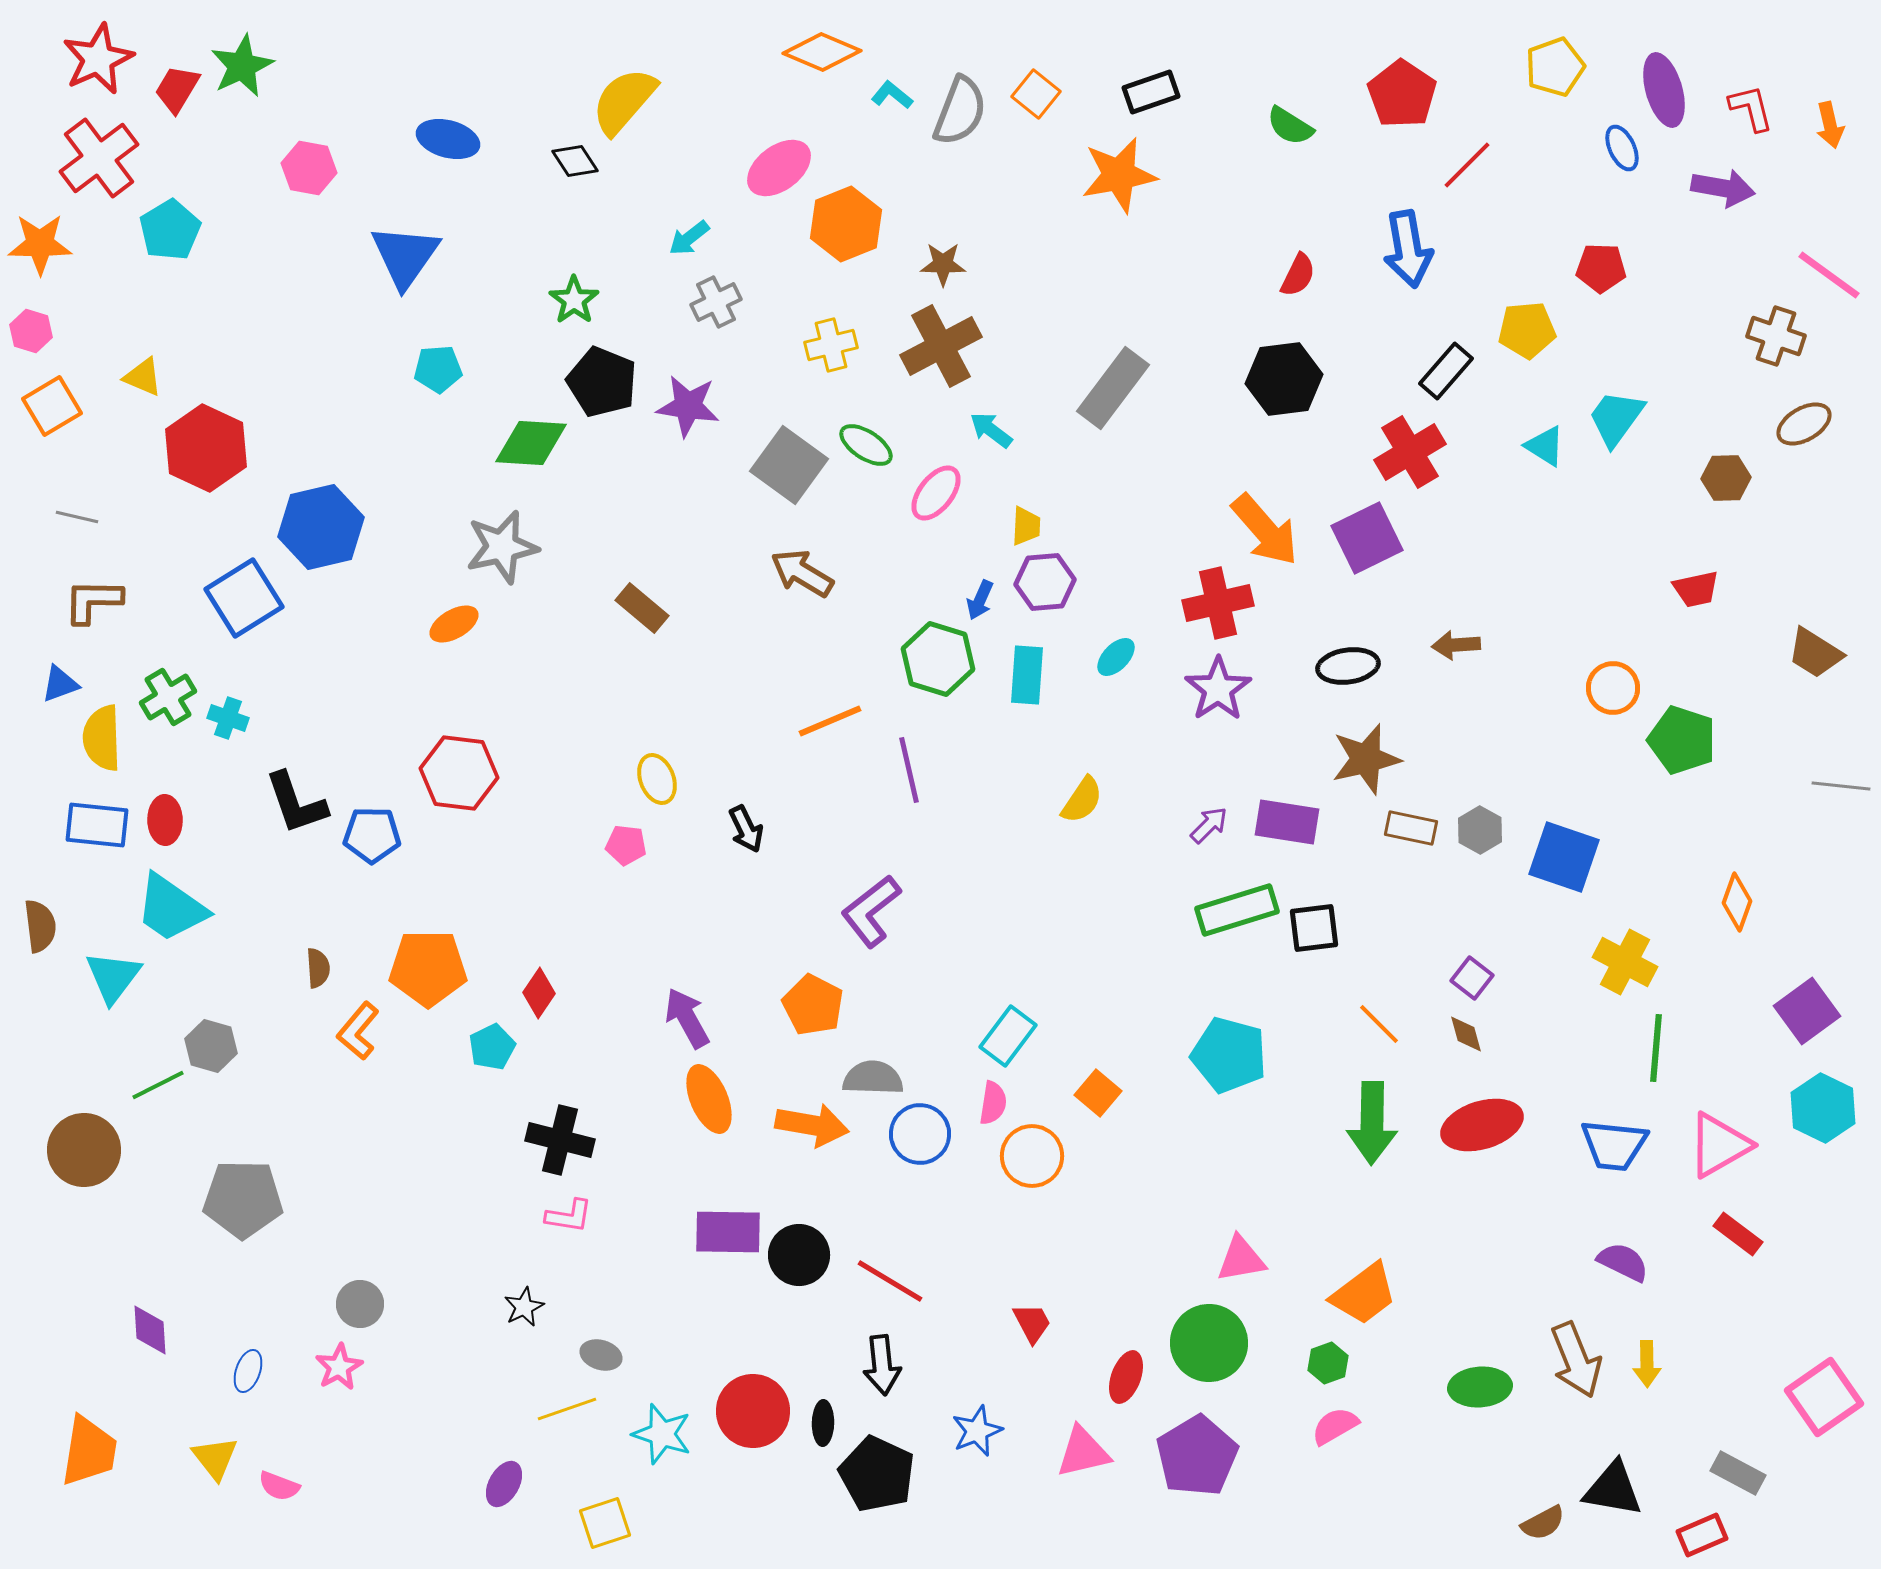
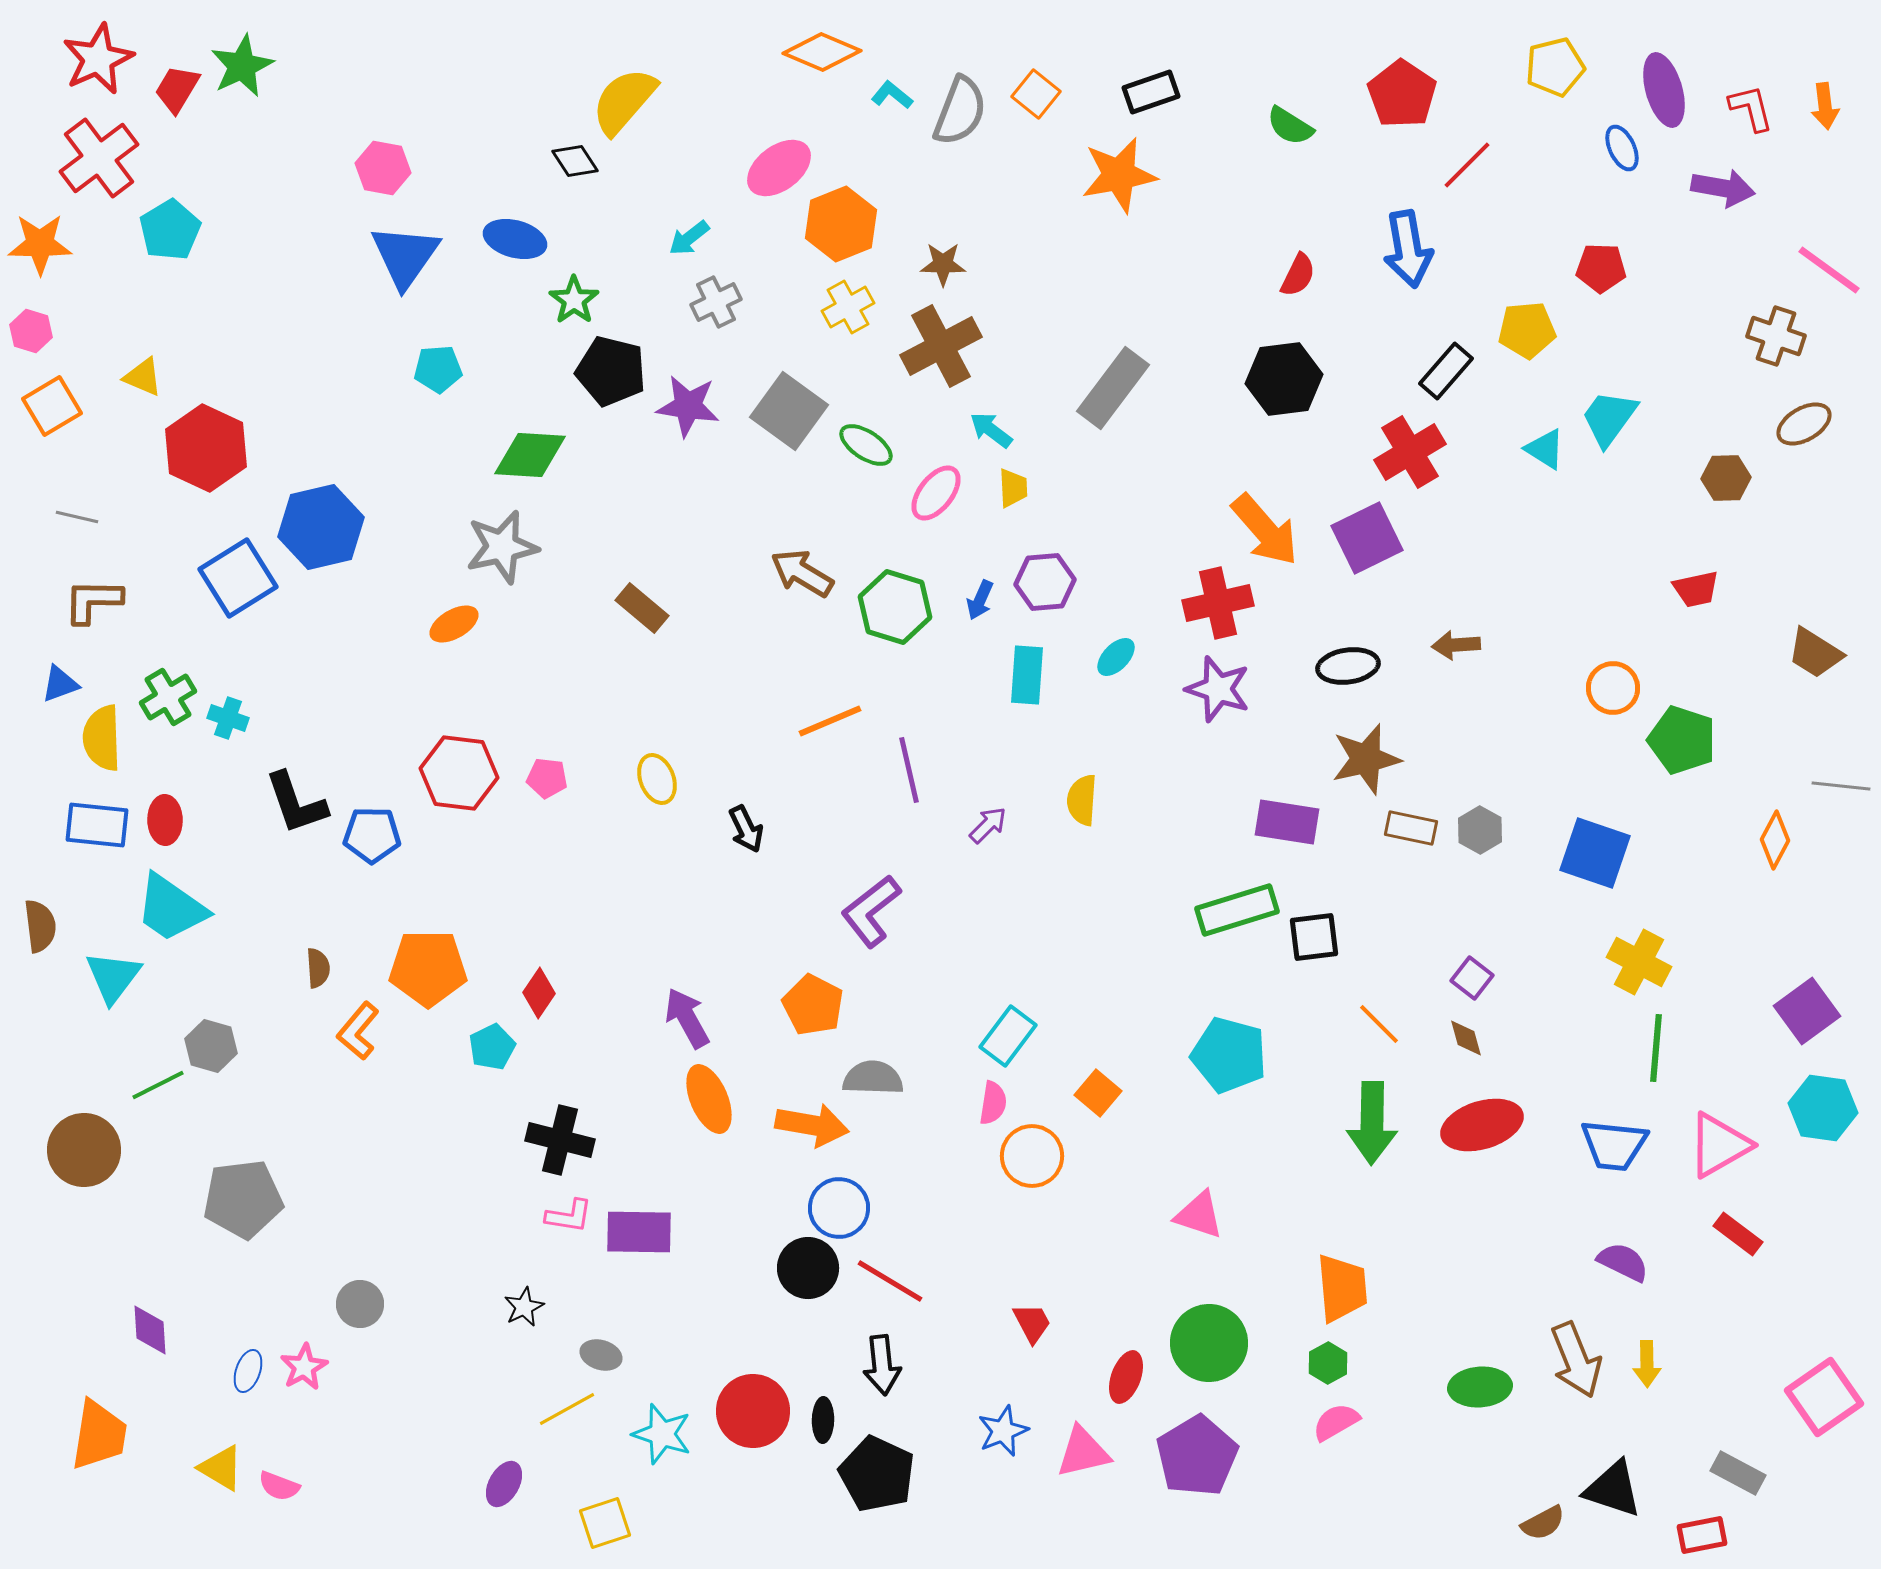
yellow pentagon at (1555, 67): rotated 6 degrees clockwise
orange arrow at (1830, 125): moved 5 px left, 19 px up; rotated 6 degrees clockwise
blue ellipse at (448, 139): moved 67 px right, 100 px down
pink hexagon at (309, 168): moved 74 px right
orange hexagon at (846, 224): moved 5 px left
pink line at (1829, 275): moved 5 px up
yellow cross at (831, 345): moved 17 px right, 38 px up; rotated 15 degrees counterclockwise
black pentagon at (602, 382): moved 9 px right, 11 px up; rotated 8 degrees counterclockwise
cyan trapezoid at (1616, 418): moved 7 px left
green diamond at (531, 443): moved 1 px left, 12 px down
cyan triangle at (1545, 446): moved 3 px down
gray square at (789, 465): moved 54 px up
yellow trapezoid at (1026, 526): moved 13 px left, 38 px up; rotated 6 degrees counterclockwise
blue square at (244, 598): moved 6 px left, 20 px up
green hexagon at (938, 659): moved 43 px left, 52 px up
purple star at (1218, 689): rotated 20 degrees counterclockwise
yellow semicircle at (1082, 800): rotated 150 degrees clockwise
purple arrow at (1209, 825): moved 221 px left
pink pentagon at (626, 845): moved 79 px left, 67 px up
blue square at (1564, 857): moved 31 px right, 4 px up
orange diamond at (1737, 902): moved 38 px right, 62 px up; rotated 8 degrees clockwise
black square at (1314, 928): moved 9 px down
yellow cross at (1625, 962): moved 14 px right
brown diamond at (1466, 1034): moved 4 px down
cyan hexagon at (1823, 1108): rotated 18 degrees counterclockwise
blue circle at (920, 1134): moved 81 px left, 74 px down
gray pentagon at (243, 1199): rotated 8 degrees counterclockwise
purple rectangle at (728, 1232): moved 89 px left
black circle at (799, 1255): moved 9 px right, 13 px down
pink triangle at (1241, 1259): moved 42 px left, 44 px up; rotated 28 degrees clockwise
orange trapezoid at (1364, 1294): moved 22 px left, 6 px up; rotated 58 degrees counterclockwise
green hexagon at (1328, 1363): rotated 9 degrees counterclockwise
pink star at (339, 1367): moved 35 px left
yellow line at (567, 1409): rotated 10 degrees counterclockwise
black ellipse at (823, 1423): moved 3 px up
pink semicircle at (1335, 1426): moved 1 px right, 4 px up
blue star at (977, 1431): moved 26 px right
orange trapezoid at (89, 1451): moved 10 px right, 16 px up
yellow triangle at (215, 1458): moved 6 px right, 10 px down; rotated 21 degrees counterclockwise
black triangle at (1613, 1489): rotated 8 degrees clockwise
red rectangle at (1702, 1535): rotated 12 degrees clockwise
